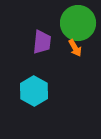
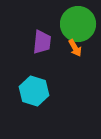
green circle: moved 1 px down
cyan hexagon: rotated 12 degrees counterclockwise
